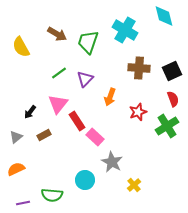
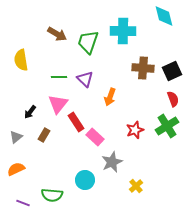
cyan cross: moved 2 px left, 1 px down; rotated 30 degrees counterclockwise
yellow semicircle: moved 13 px down; rotated 20 degrees clockwise
brown cross: moved 4 px right
green line: moved 4 px down; rotated 35 degrees clockwise
purple triangle: rotated 30 degrees counterclockwise
red star: moved 3 px left, 18 px down
red rectangle: moved 1 px left, 1 px down
brown rectangle: rotated 32 degrees counterclockwise
gray star: rotated 20 degrees clockwise
yellow cross: moved 2 px right, 1 px down
purple line: rotated 32 degrees clockwise
